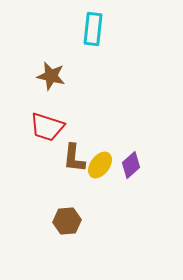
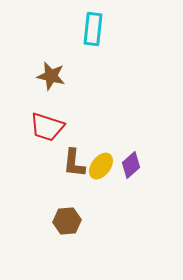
brown L-shape: moved 5 px down
yellow ellipse: moved 1 px right, 1 px down
